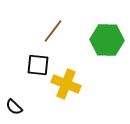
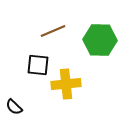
brown line: rotated 30 degrees clockwise
green hexagon: moved 7 px left
yellow cross: rotated 28 degrees counterclockwise
